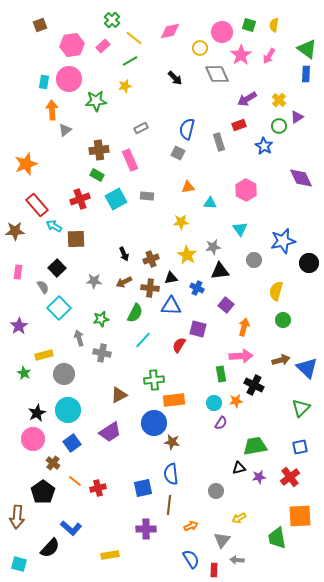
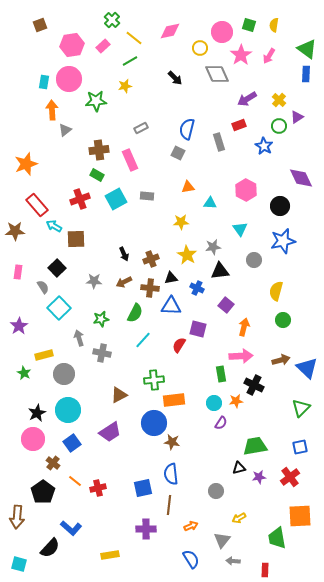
black circle at (309, 263): moved 29 px left, 57 px up
gray arrow at (237, 560): moved 4 px left, 1 px down
red rectangle at (214, 570): moved 51 px right
